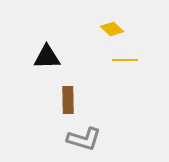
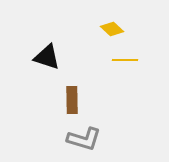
black triangle: rotated 20 degrees clockwise
brown rectangle: moved 4 px right
